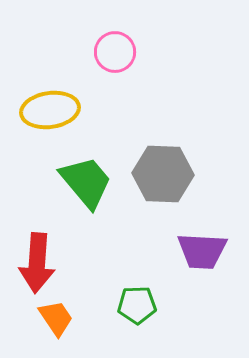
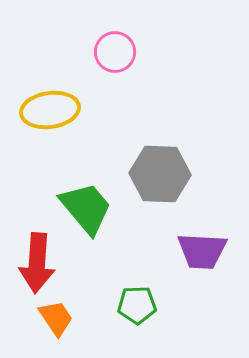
gray hexagon: moved 3 px left
green trapezoid: moved 26 px down
